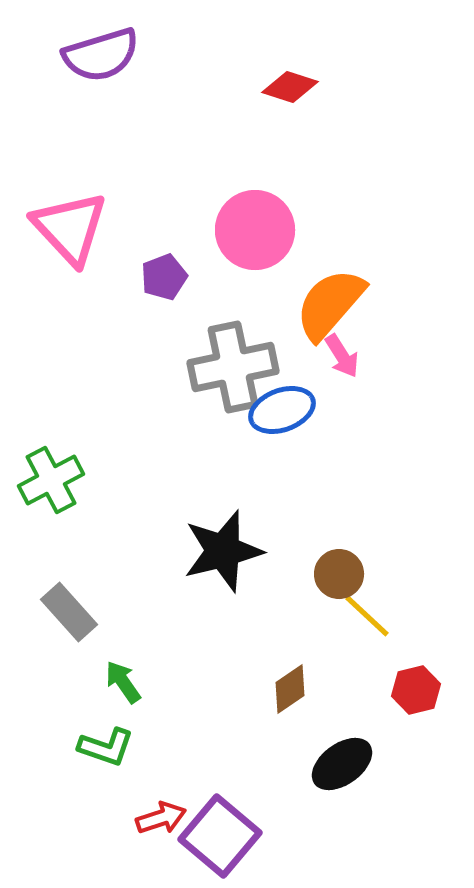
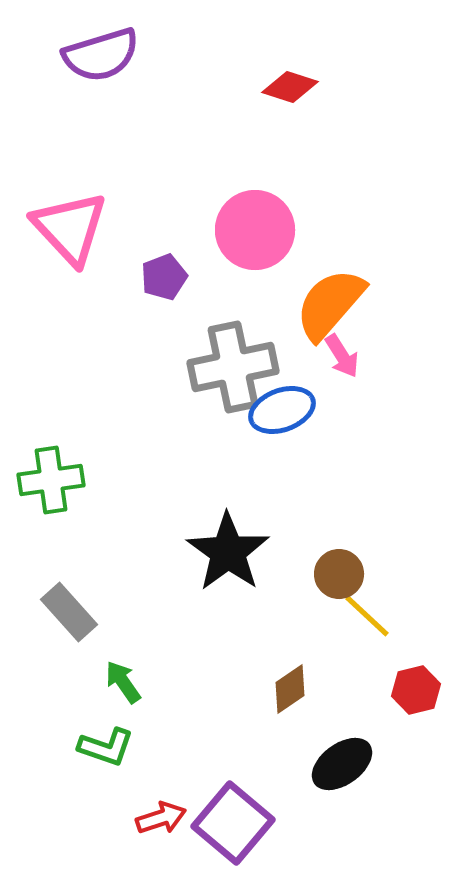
green cross: rotated 20 degrees clockwise
black star: moved 5 px right, 1 px down; rotated 22 degrees counterclockwise
purple square: moved 13 px right, 13 px up
